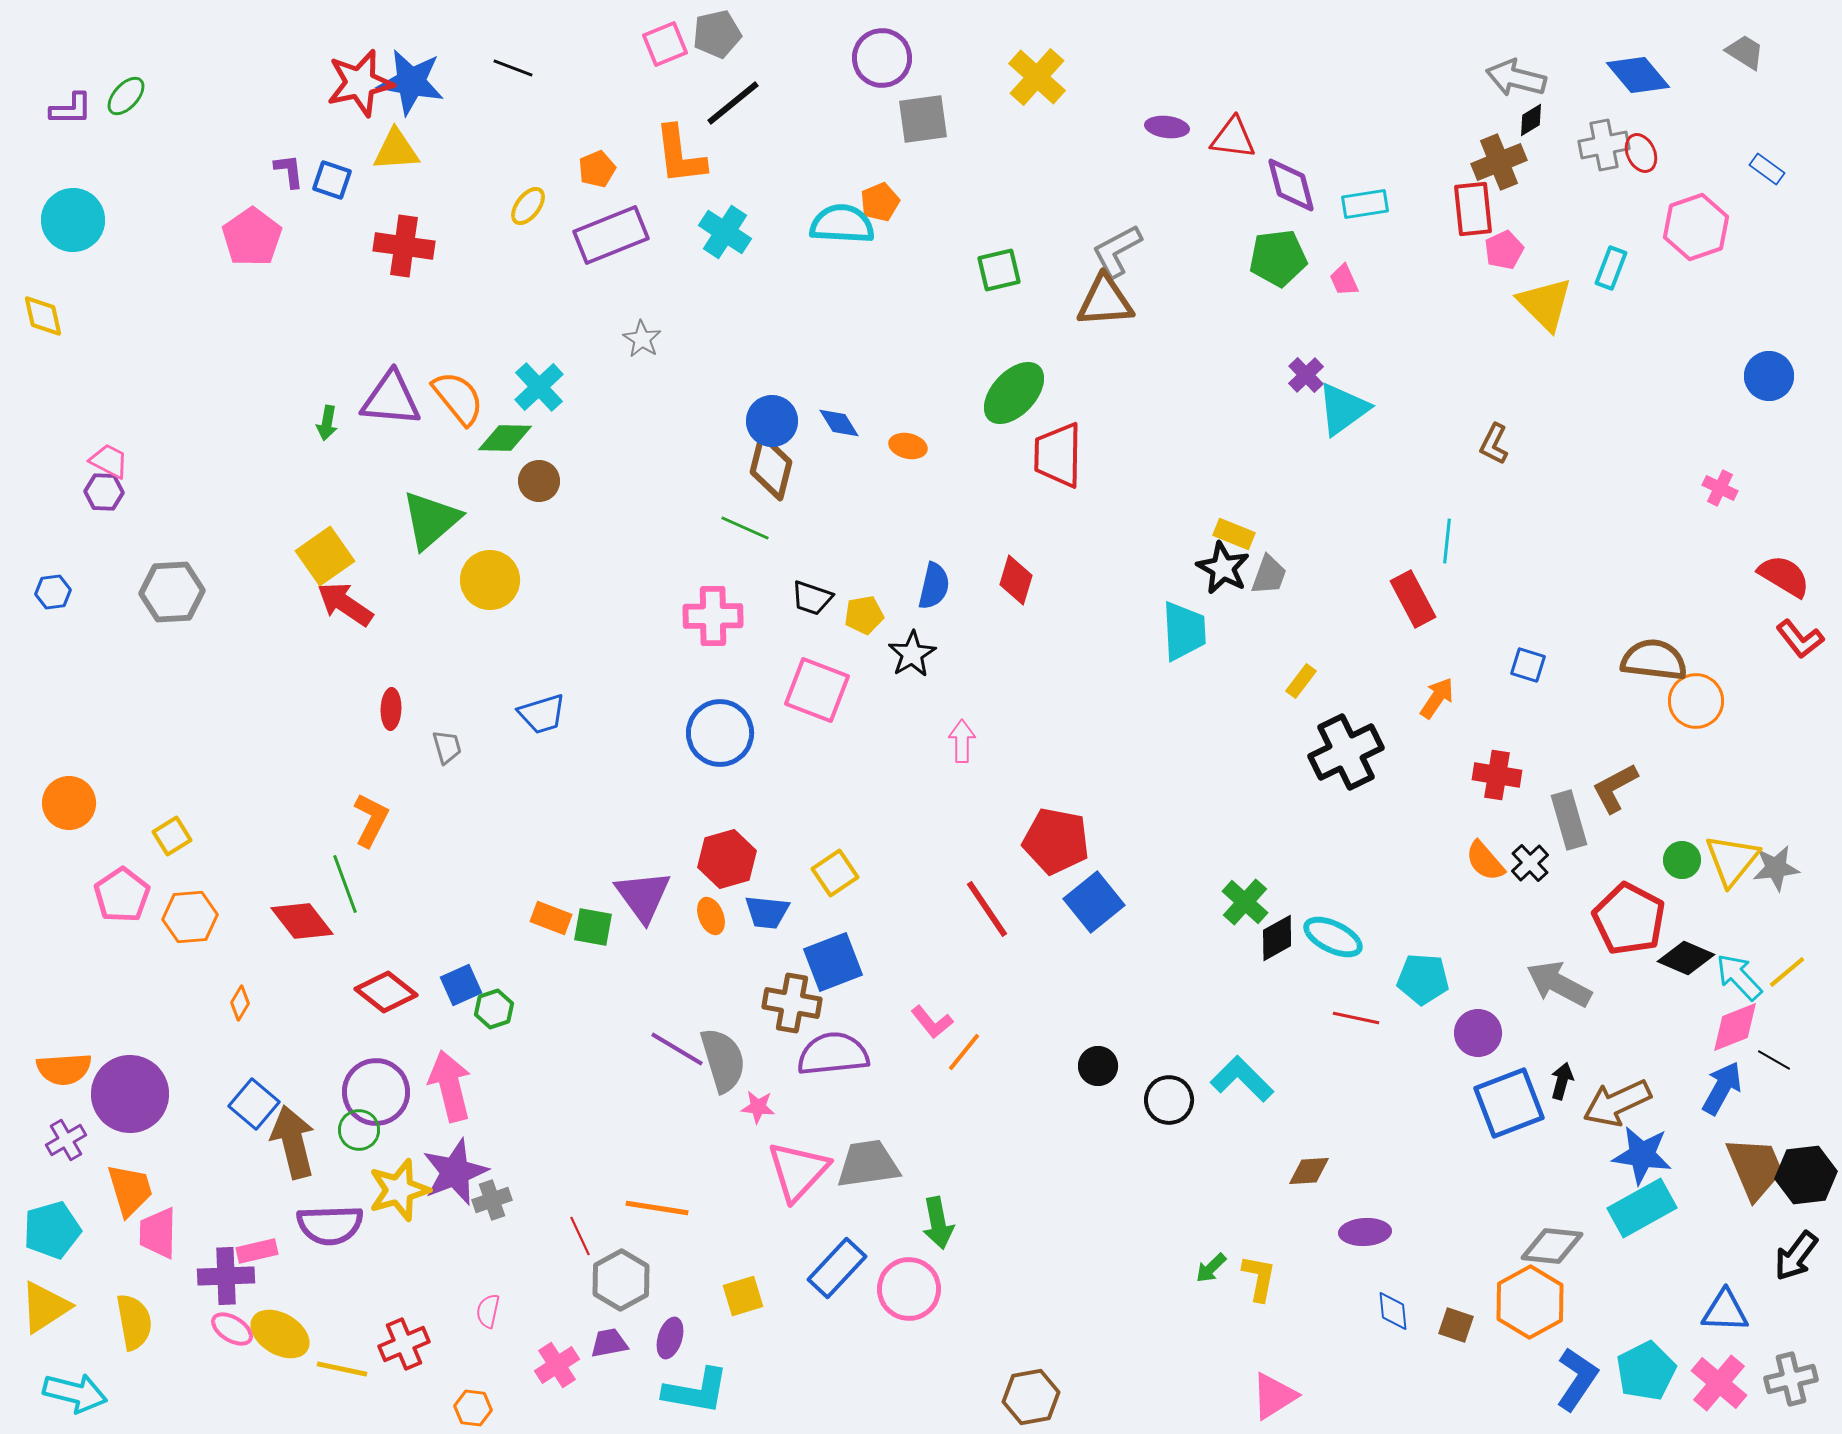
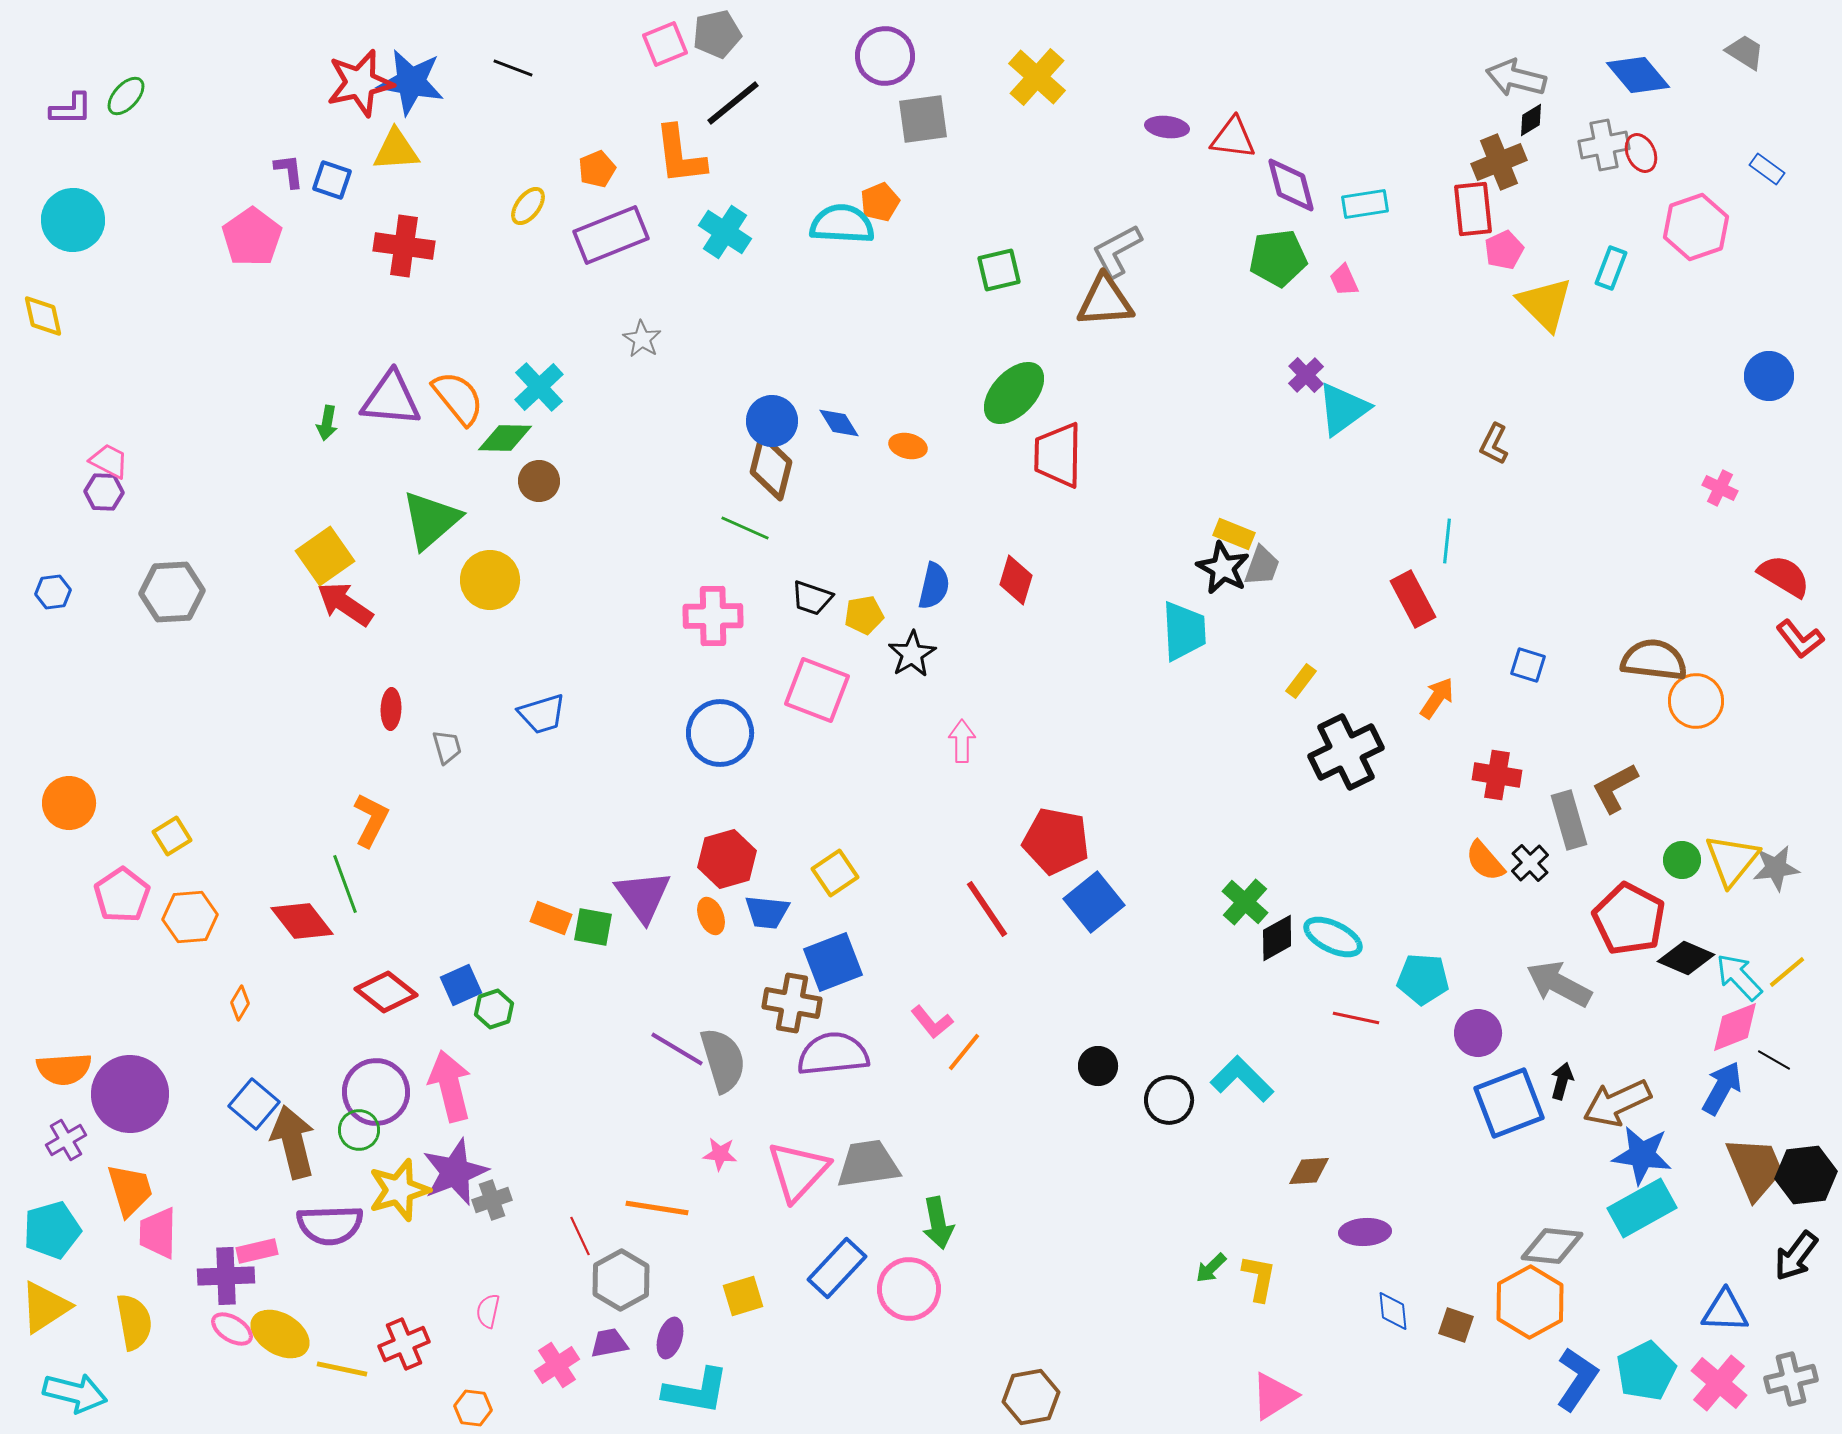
purple circle at (882, 58): moved 3 px right, 2 px up
gray trapezoid at (1269, 575): moved 7 px left, 9 px up
pink star at (758, 1107): moved 38 px left, 47 px down
